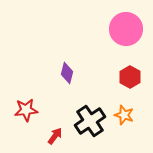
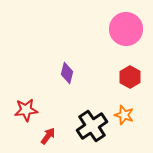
black cross: moved 2 px right, 5 px down
red arrow: moved 7 px left
